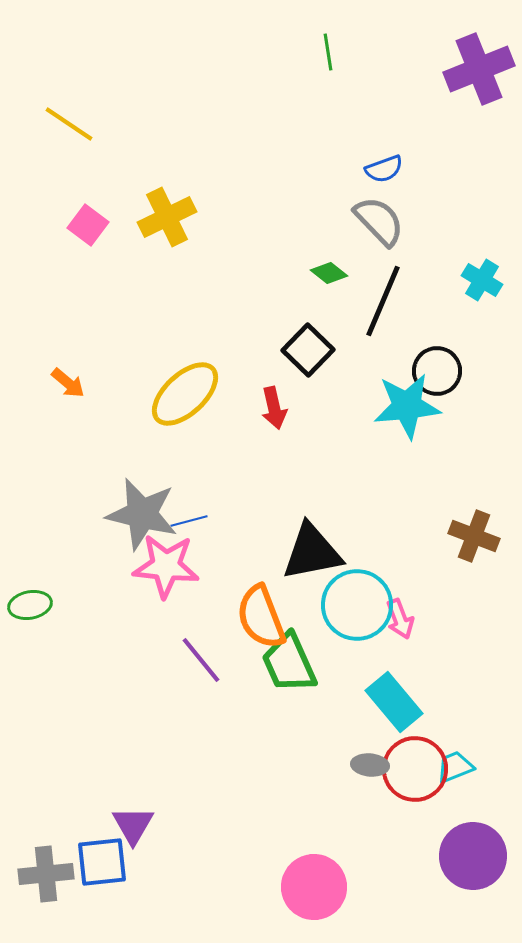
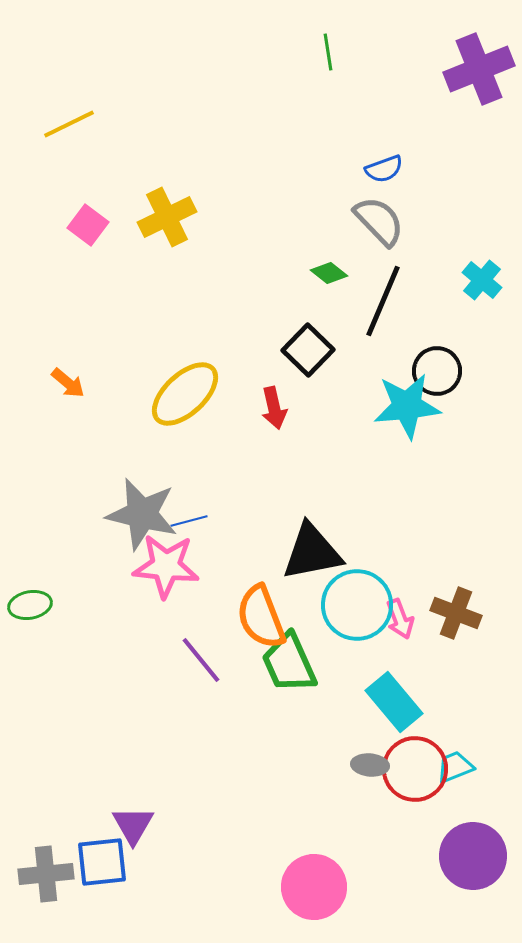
yellow line: rotated 60 degrees counterclockwise
cyan cross: rotated 9 degrees clockwise
brown cross: moved 18 px left, 77 px down
